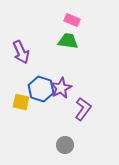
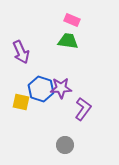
purple star: rotated 25 degrees clockwise
